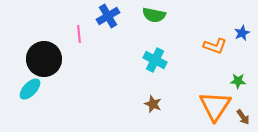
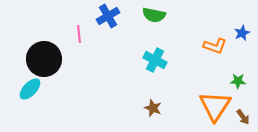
brown star: moved 4 px down
